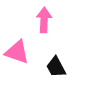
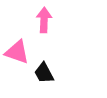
black trapezoid: moved 12 px left, 6 px down
